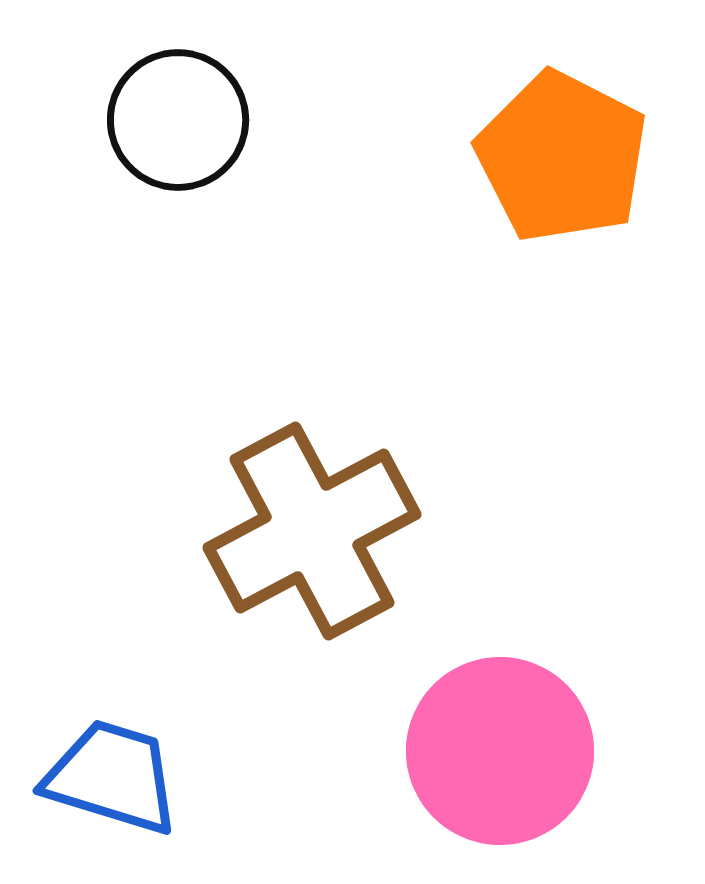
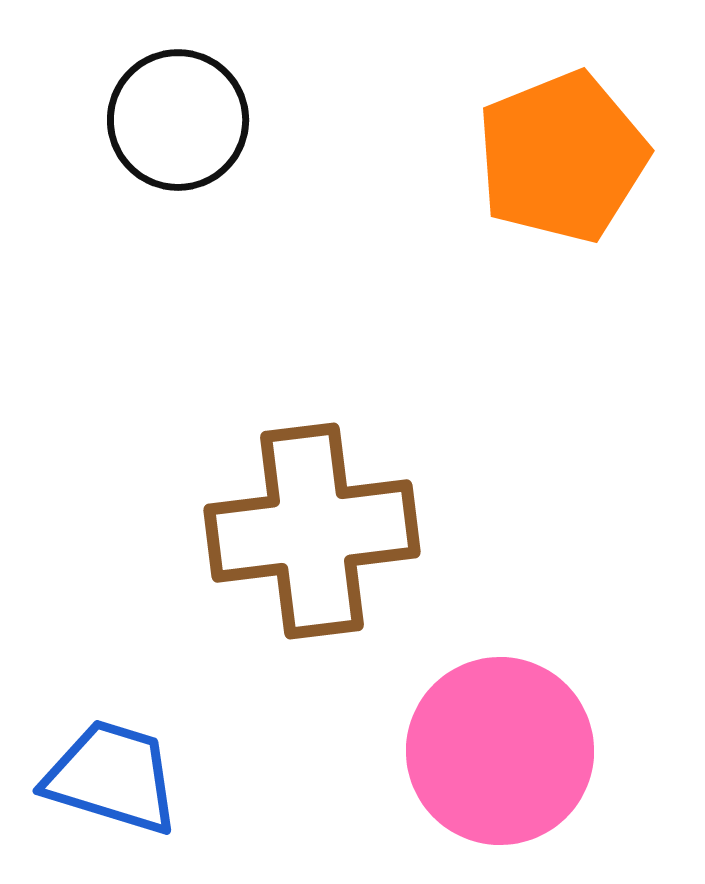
orange pentagon: rotated 23 degrees clockwise
brown cross: rotated 21 degrees clockwise
